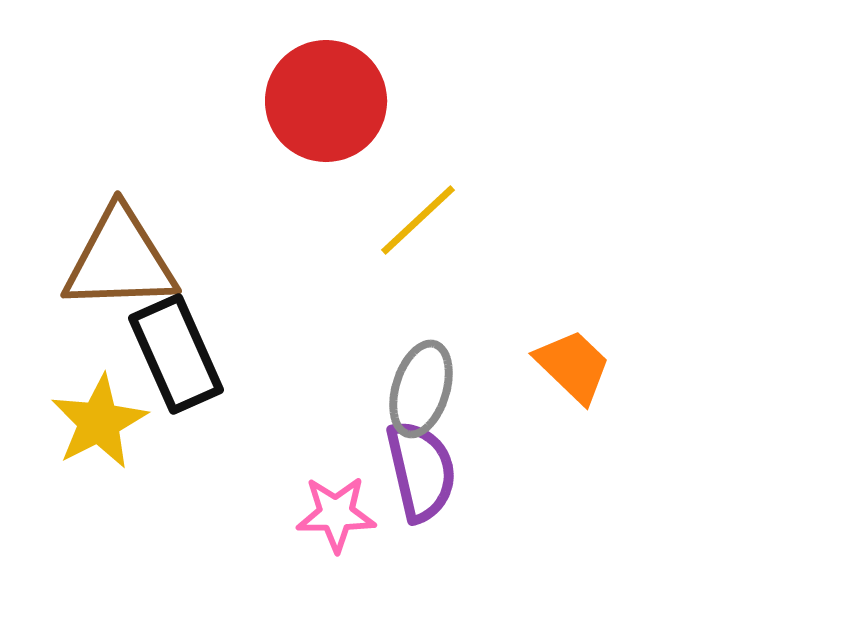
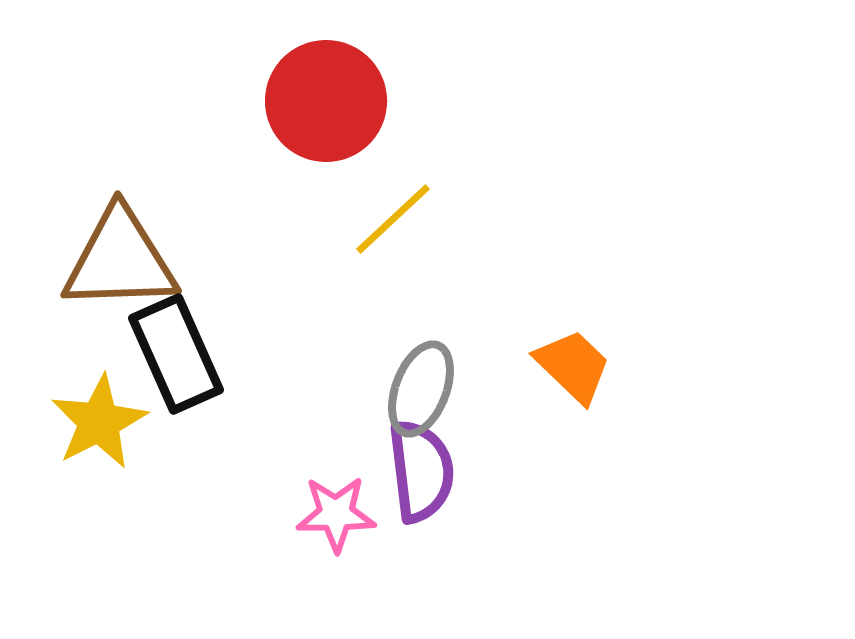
yellow line: moved 25 px left, 1 px up
gray ellipse: rotated 4 degrees clockwise
purple semicircle: rotated 6 degrees clockwise
